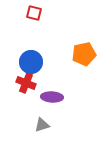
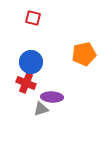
red square: moved 1 px left, 5 px down
gray triangle: moved 1 px left, 16 px up
